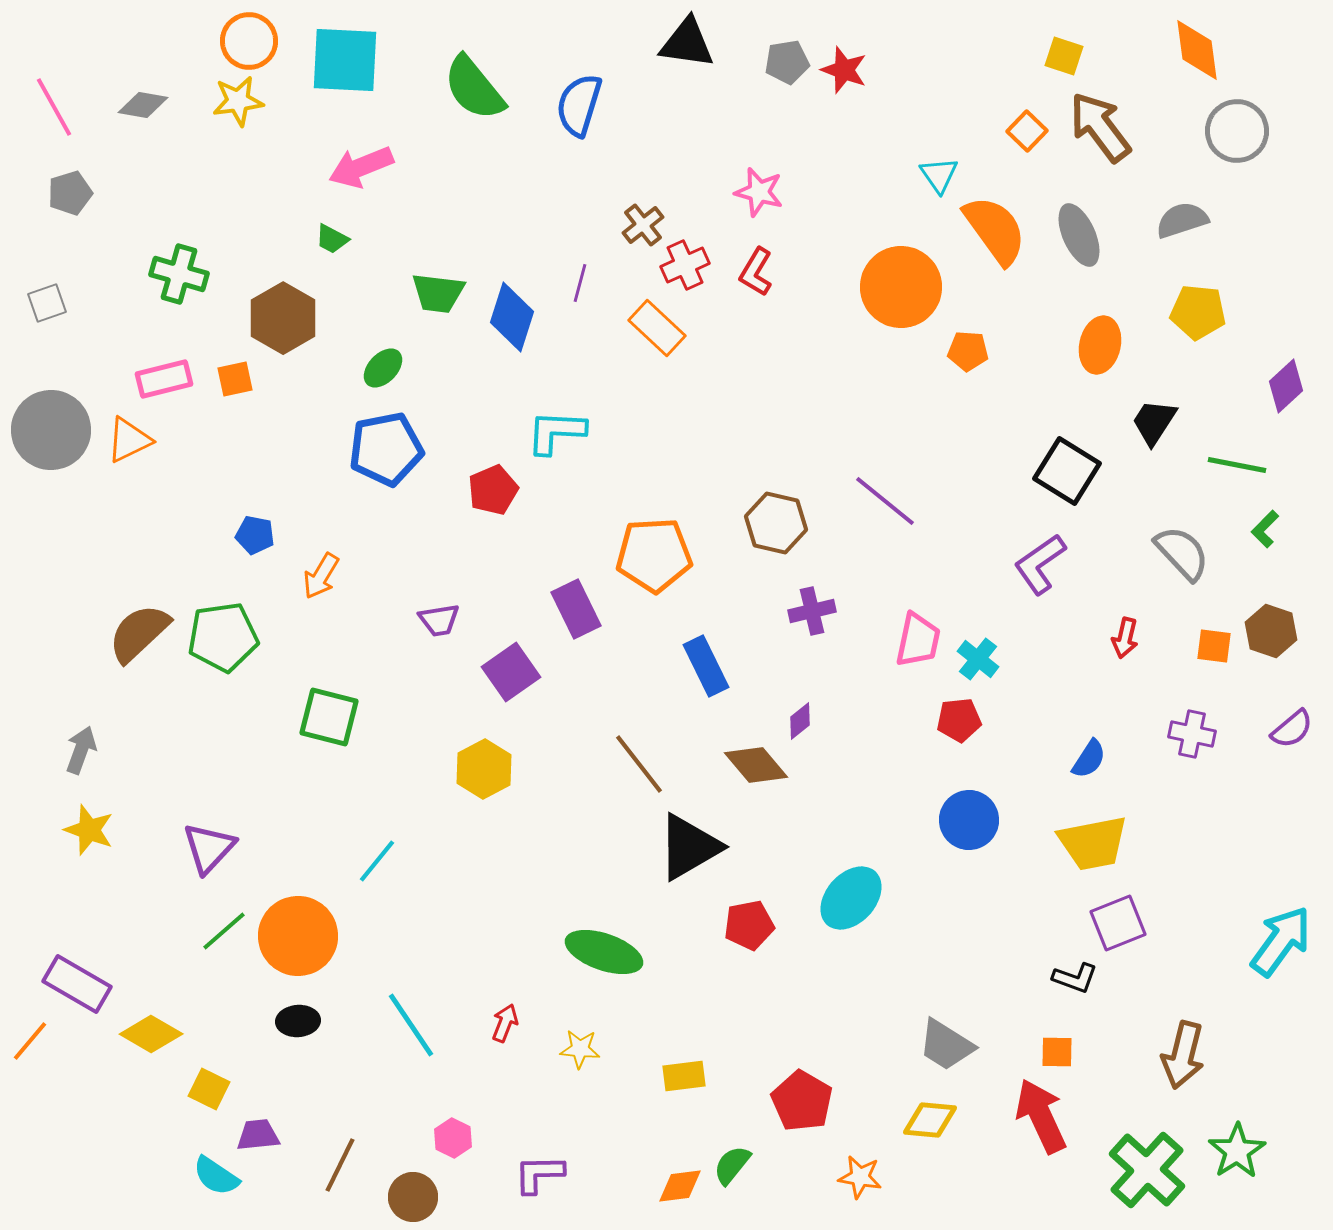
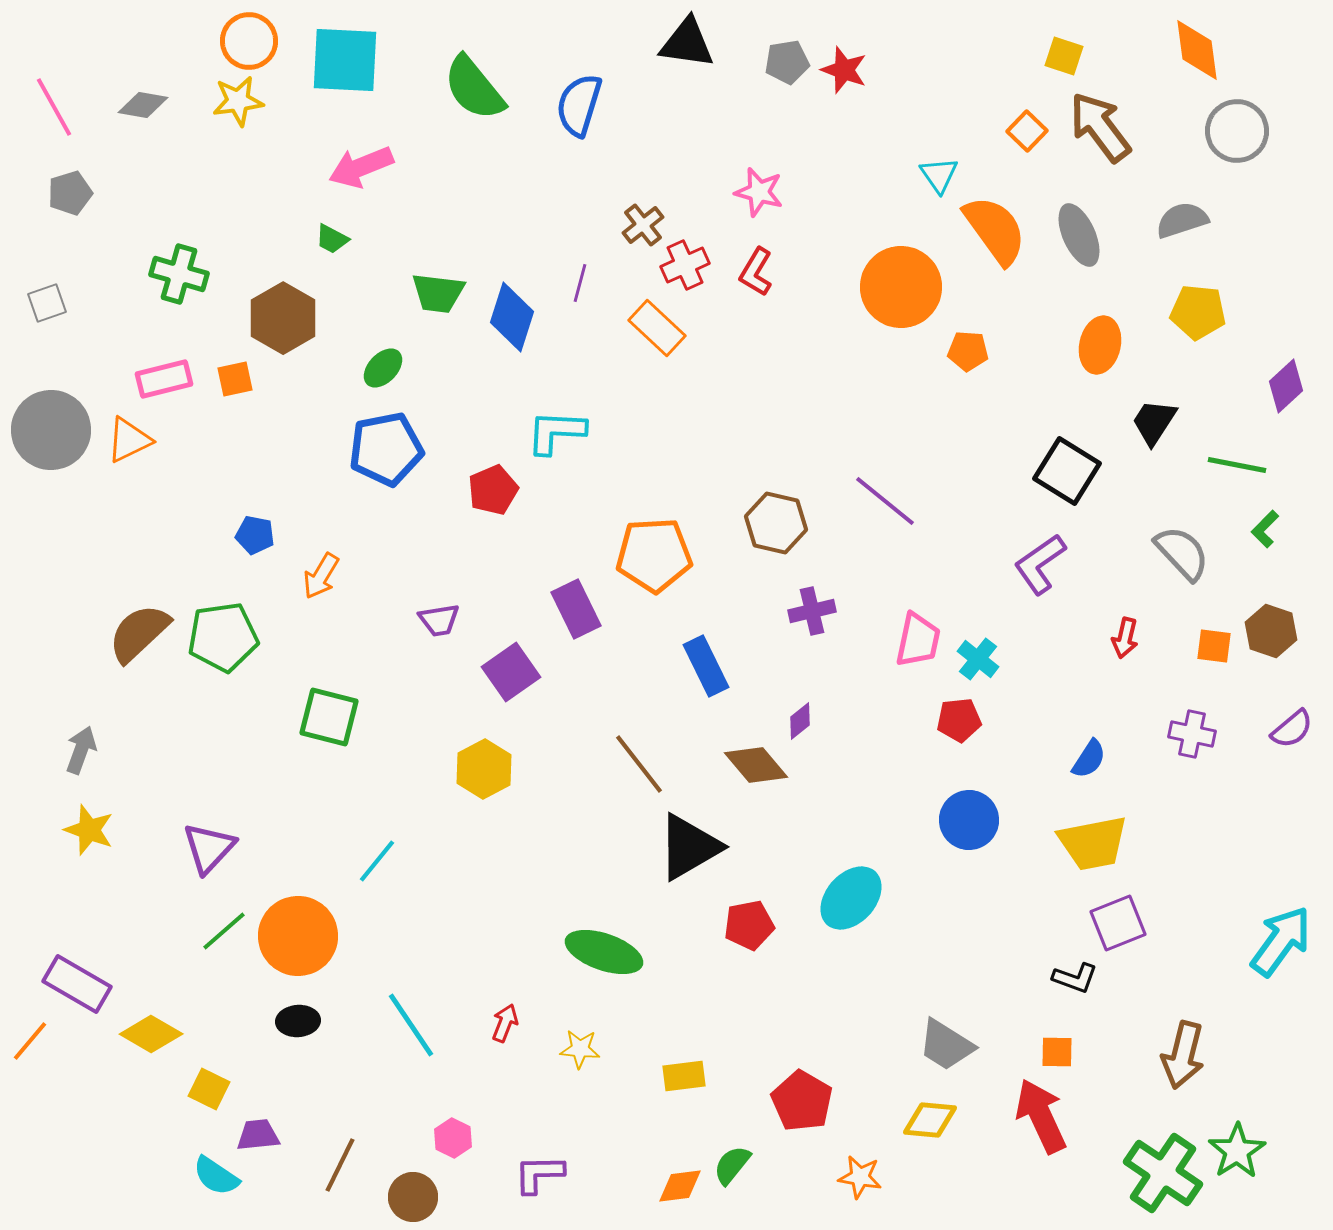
green cross at (1147, 1170): moved 16 px right, 3 px down; rotated 8 degrees counterclockwise
